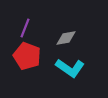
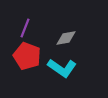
cyan L-shape: moved 8 px left
